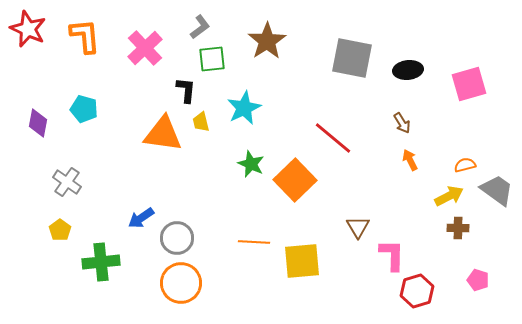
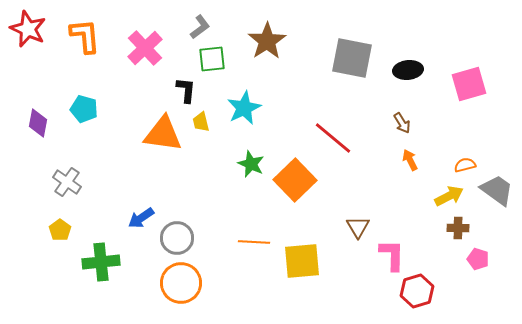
pink pentagon: moved 21 px up
